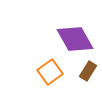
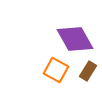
orange square: moved 6 px right, 2 px up; rotated 25 degrees counterclockwise
